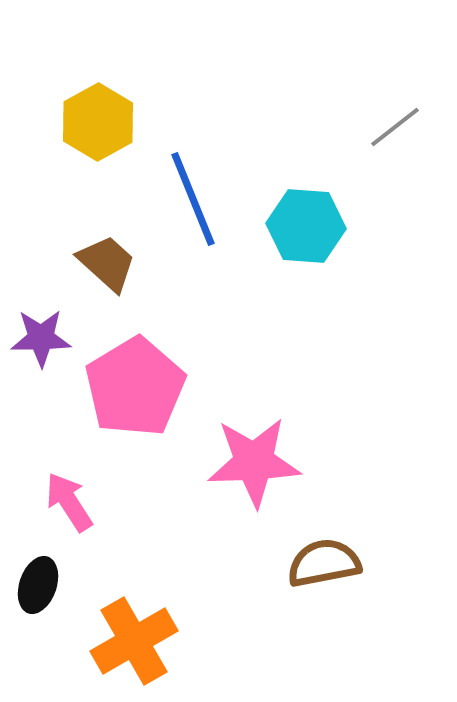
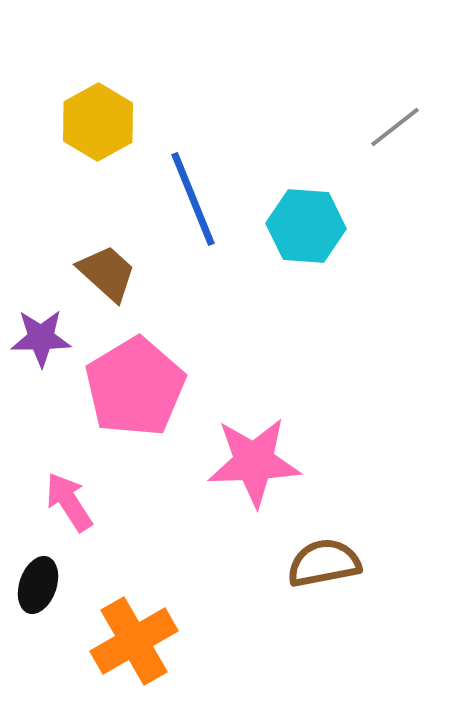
brown trapezoid: moved 10 px down
